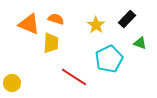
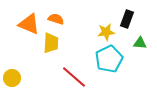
black rectangle: rotated 24 degrees counterclockwise
yellow star: moved 10 px right, 7 px down; rotated 30 degrees clockwise
green triangle: rotated 16 degrees counterclockwise
red line: rotated 8 degrees clockwise
yellow circle: moved 5 px up
